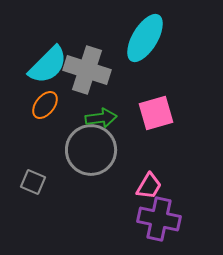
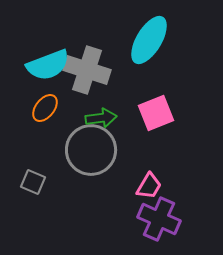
cyan ellipse: moved 4 px right, 2 px down
cyan semicircle: rotated 24 degrees clockwise
orange ellipse: moved 3 px down
pink square: rotated 6 degrees counterclockwise
purple cross: rotated 12 degrees clockwise
